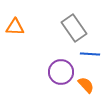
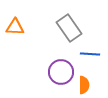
gray rectangle: moved 5 px left
orange semicircle: moved 2 px left; rotated 42 degrees clockwise
